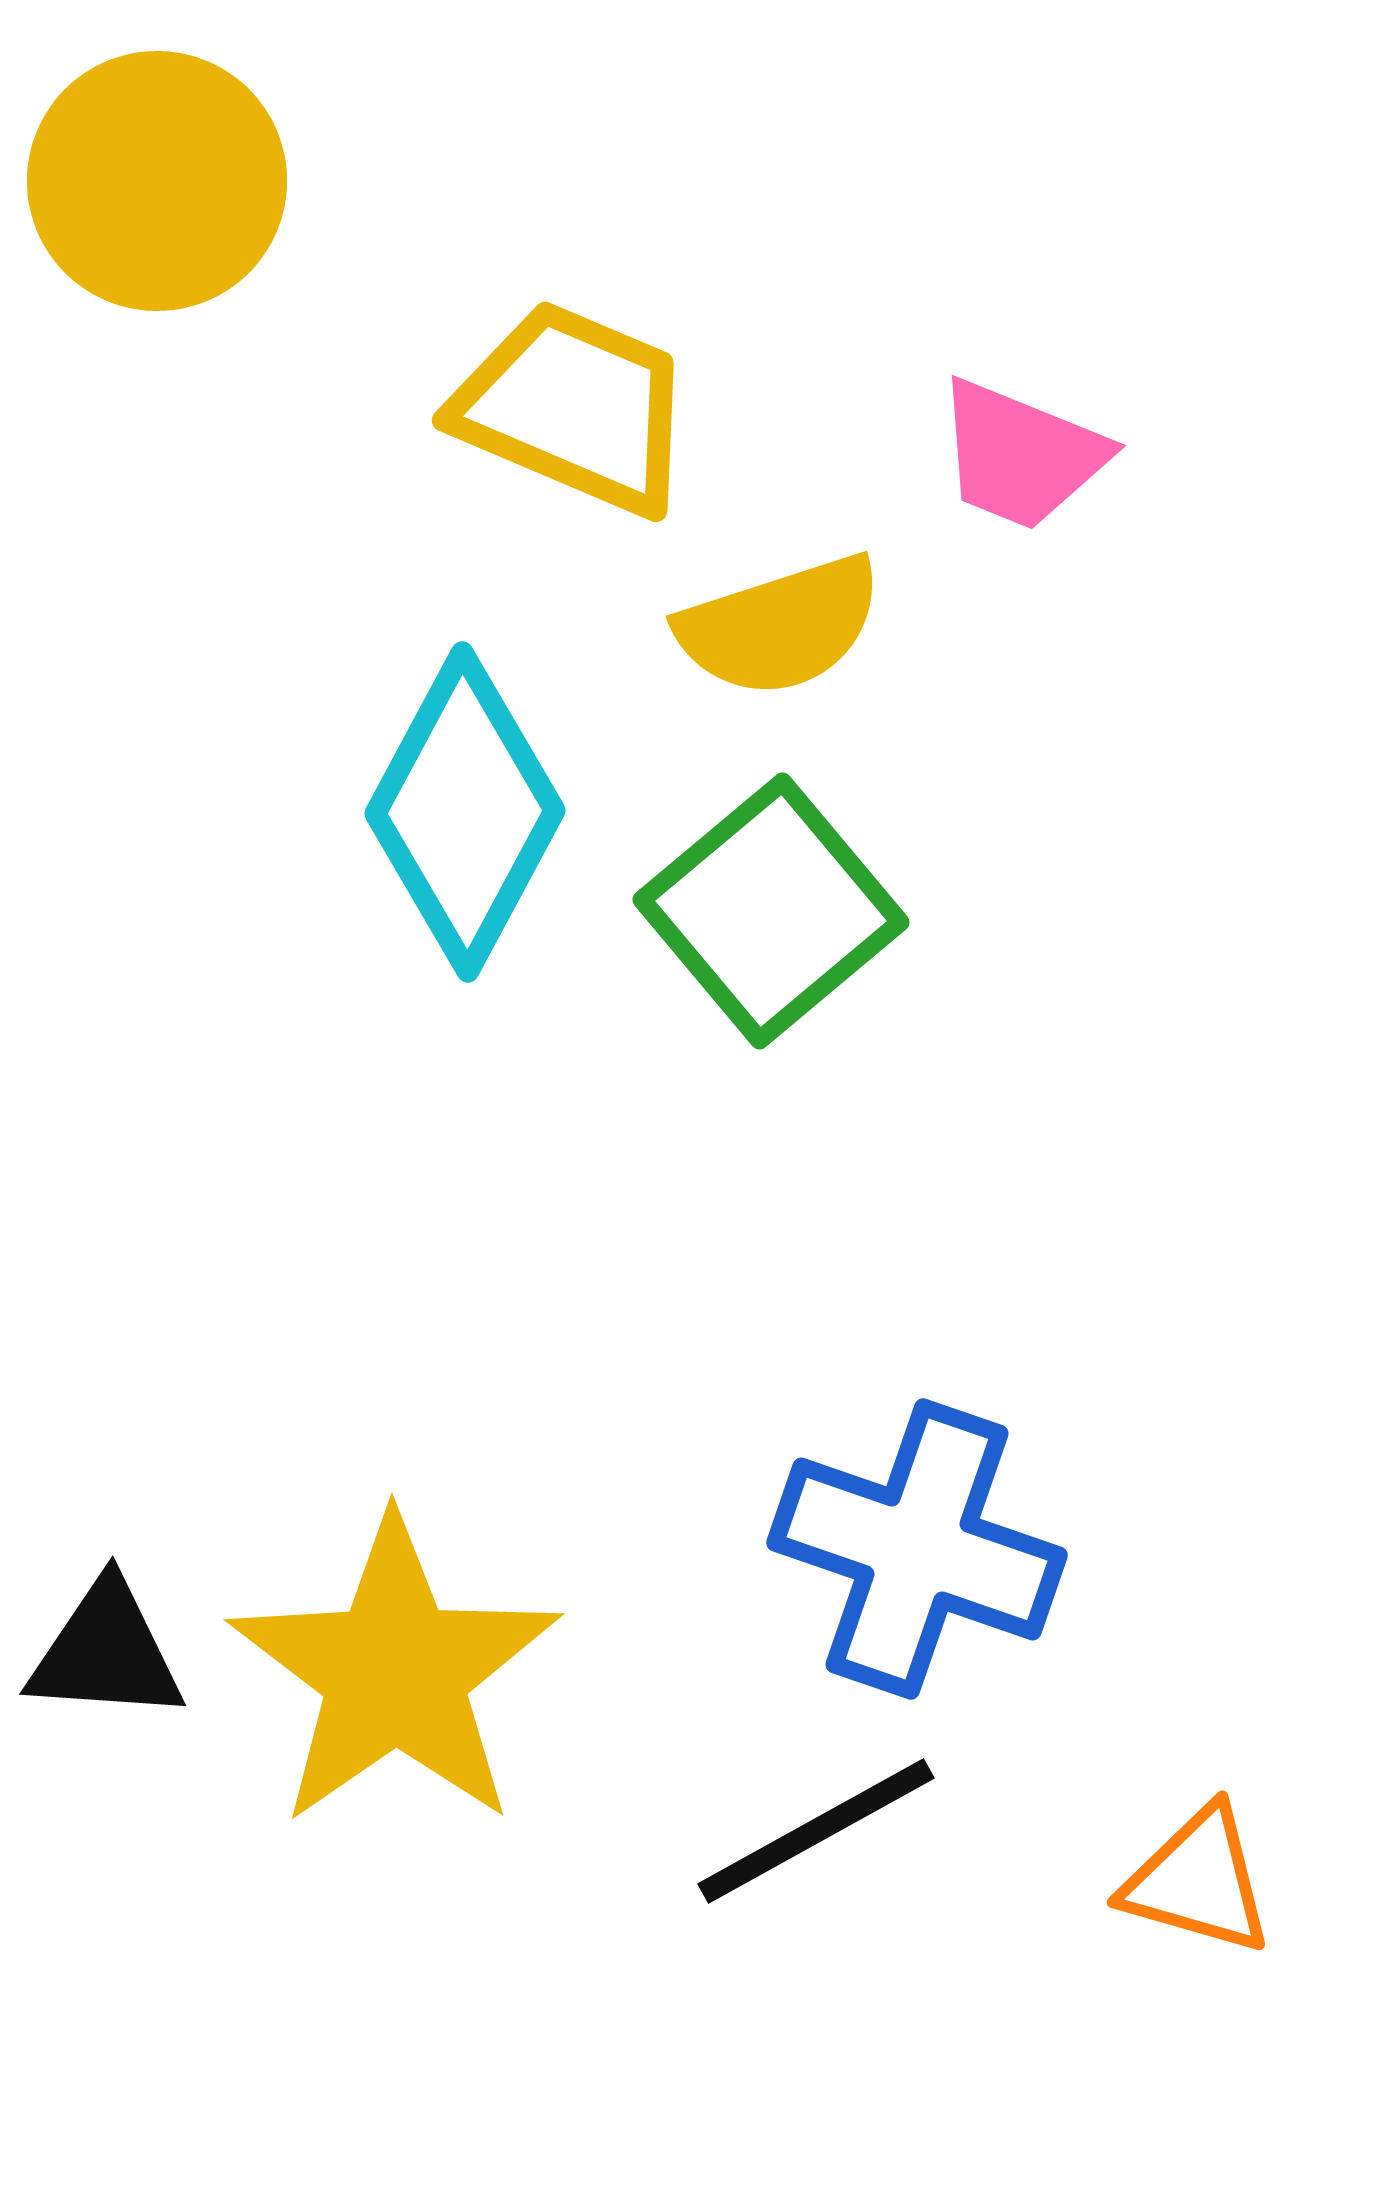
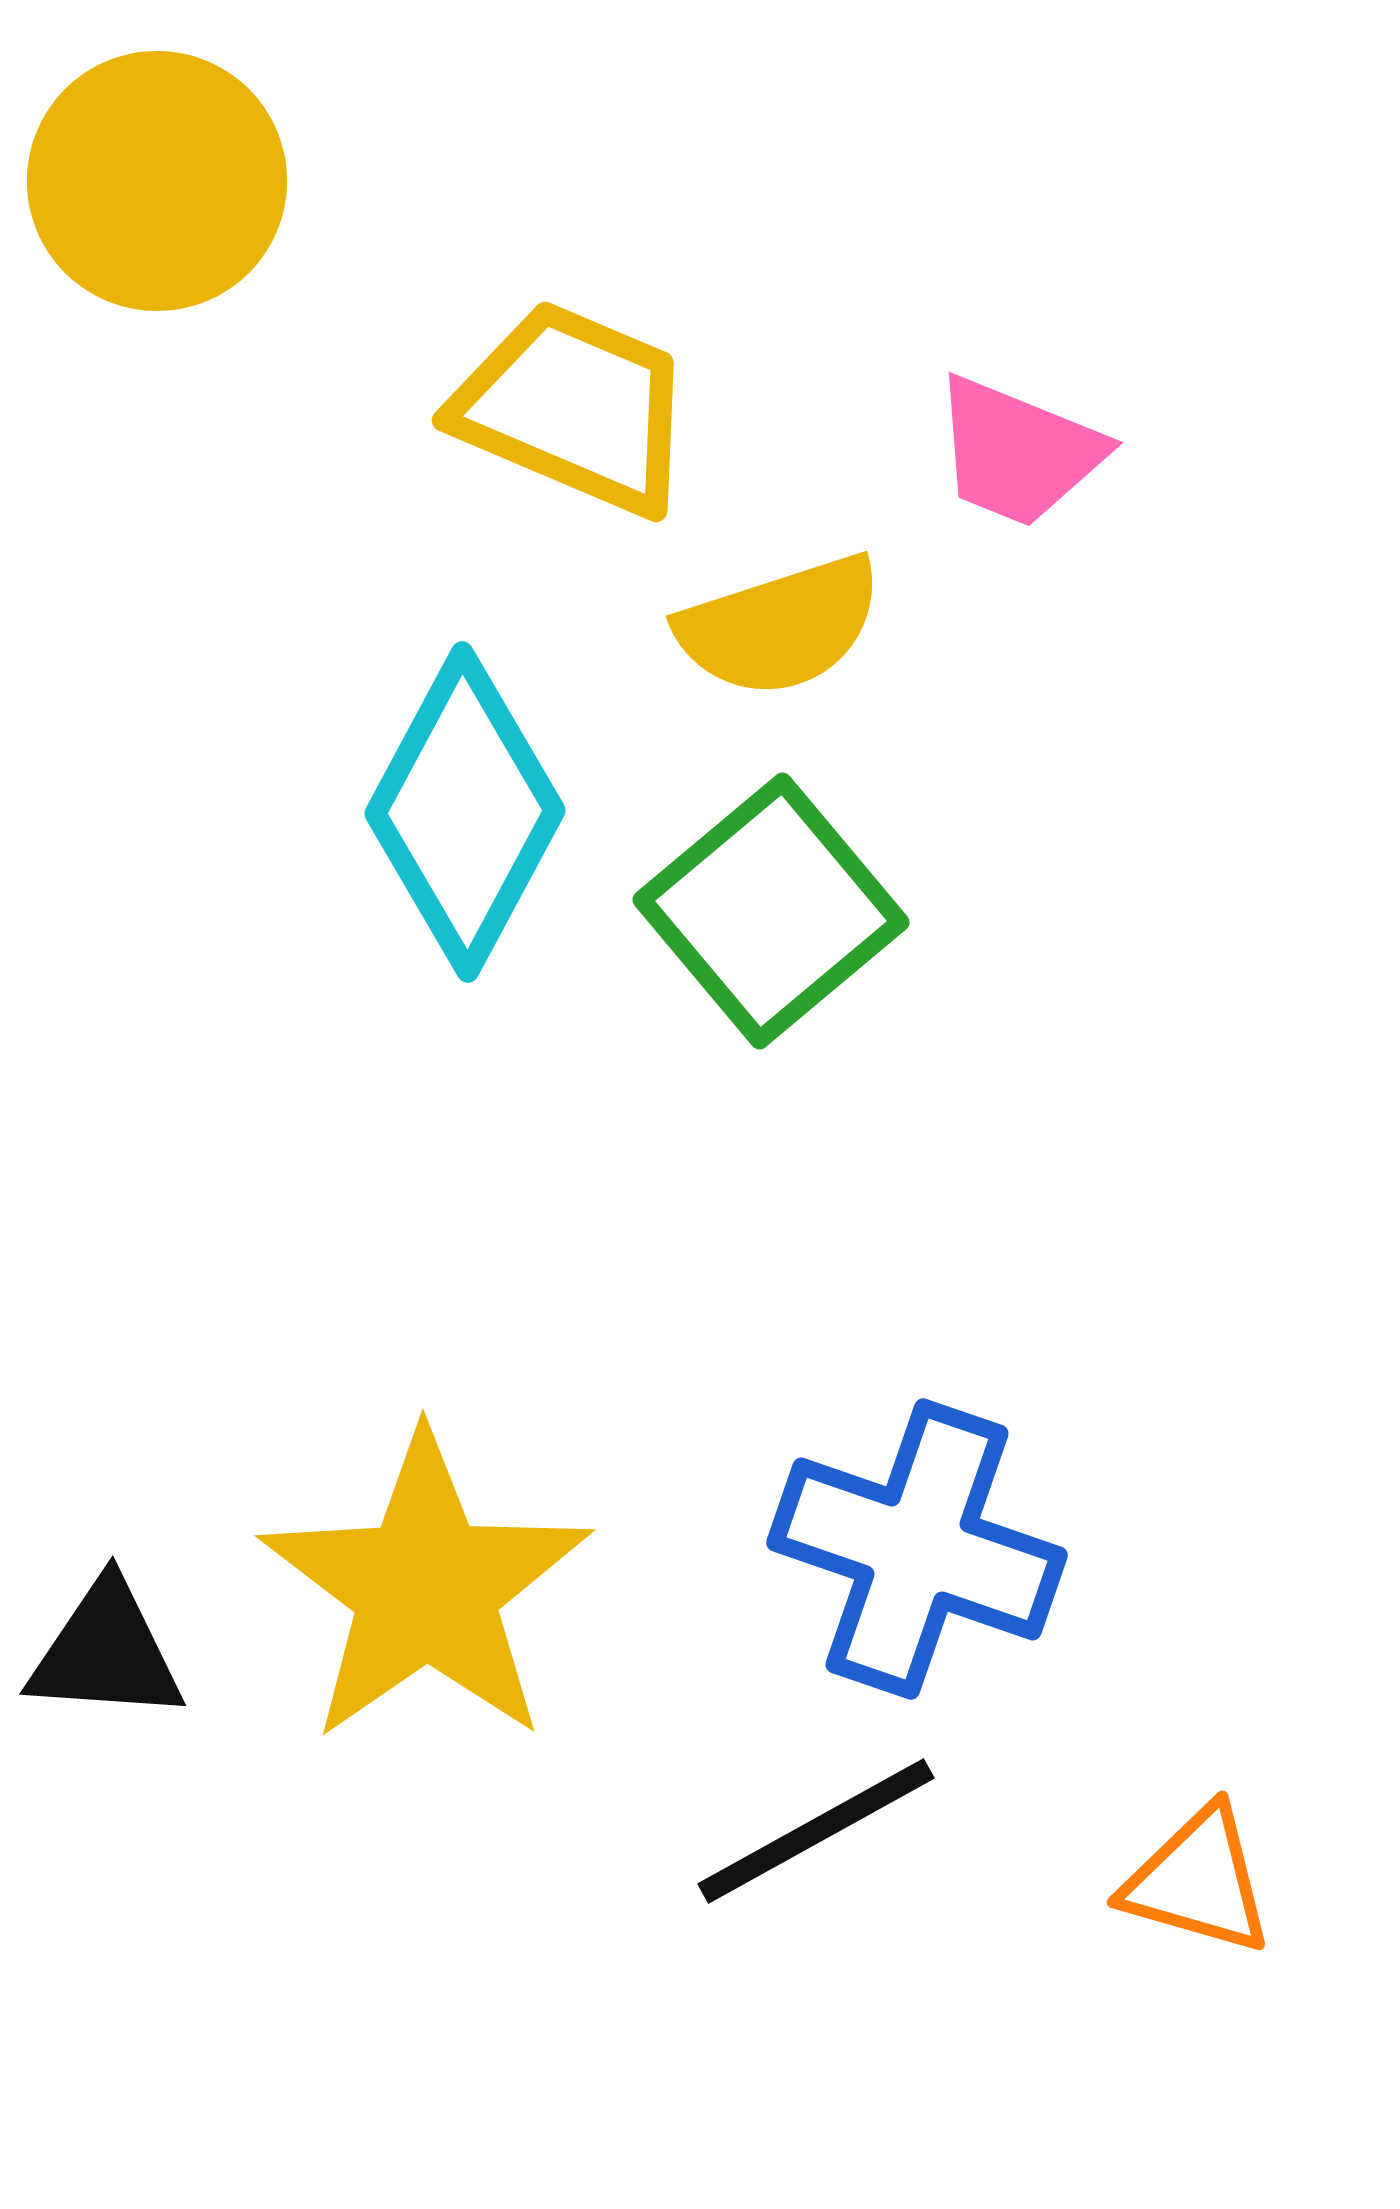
pink trapezoid: moved 3 px left, 3 px up
yellow star: moved 31 px right, 84 px up
